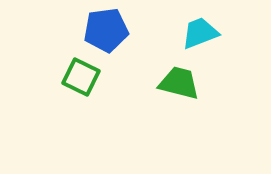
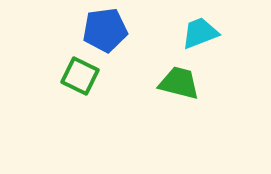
blue pentagon: moved 1 px left
green square: moved 1 px left, 1 px up
